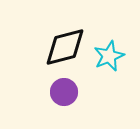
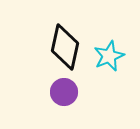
black diamond: rotated 63 degrees counterclockwise
